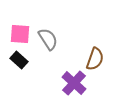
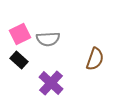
pink square: rotated 30 degrees counterclockwise
gray semicircle: rotated 120 degrees clockwise
purple cross: moved 23 px left
